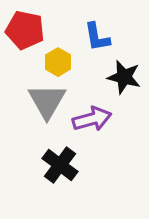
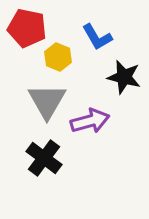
red pentagon: moved 2 px right, 2 px up
blue L-shape: rotated 20 degrees counterclockwise
yellow hexagon: moved 5 px up; rotated 8 degrees counterclockwise
purple arrow: moved 2 px left, 2 px down
black cross: moved 16 px left, 7 px up
